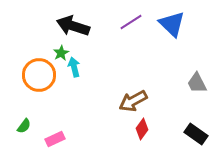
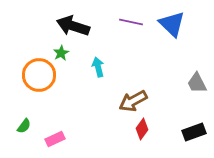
purple line: rotated 45 degrees clockwise
cyan arrow: moved 24 px right
black rectangle: moved 2 px left, 2 px up; rotated 55 degrees counterclockwise
